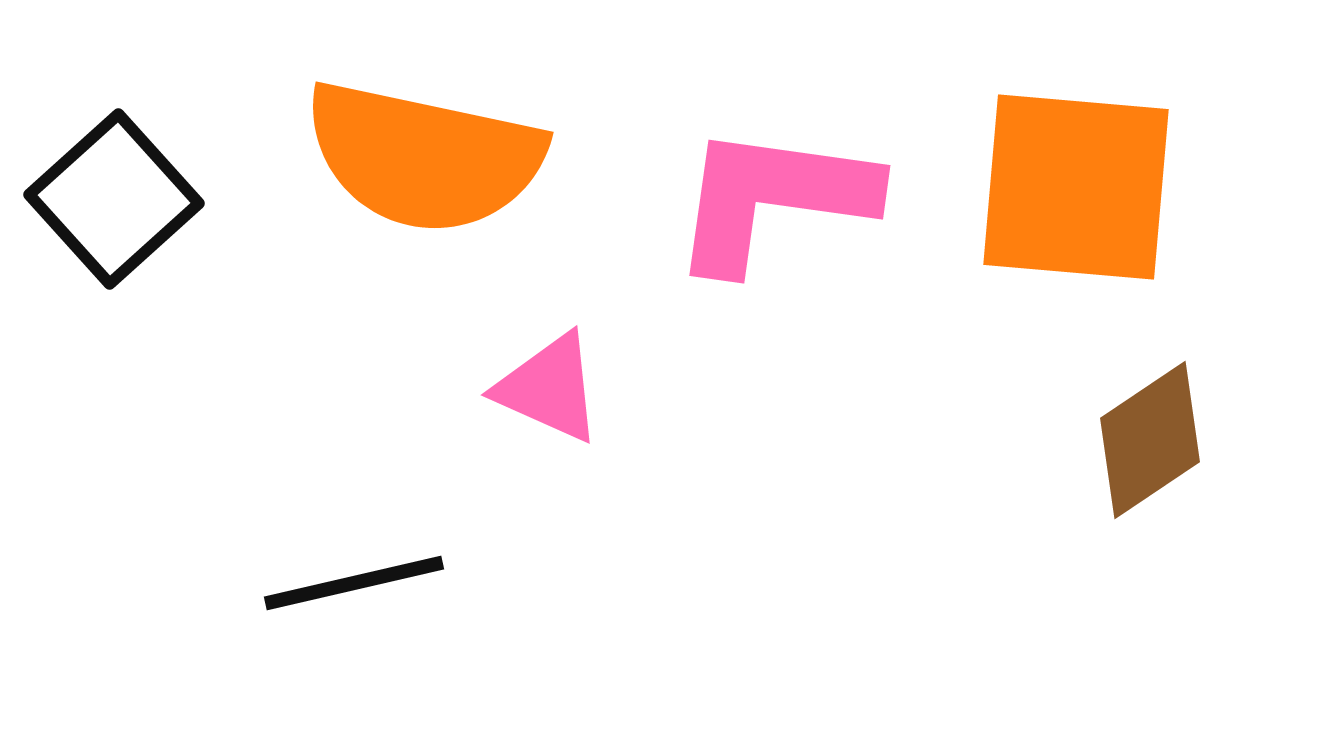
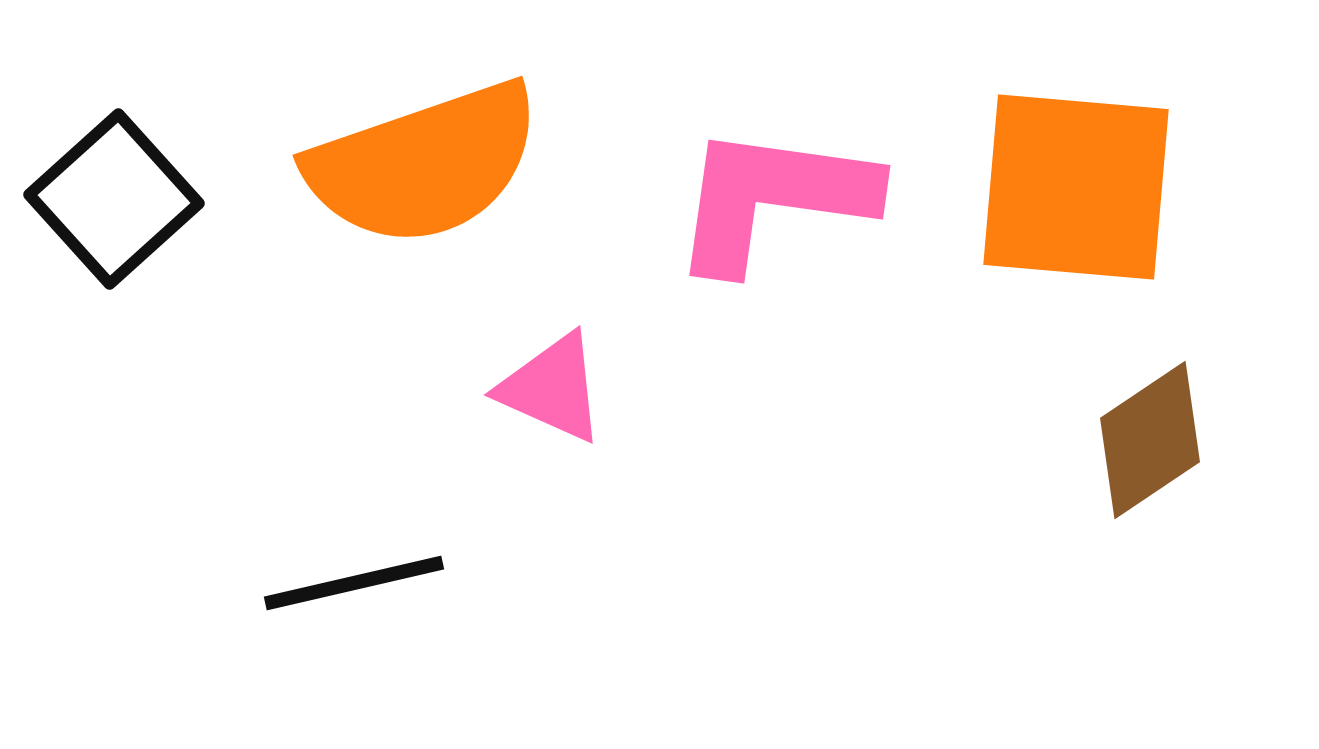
orange semicircle: moved 7 px down; rotated 31 degrees counterclockwise
pink triangle: moved 3 px right
